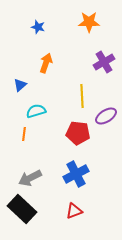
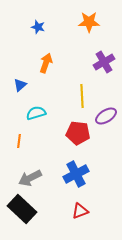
cyan semicircle: moved 2 px down
orange line: moved 5 px left, 7 px down
red triangle: moved 6 px right
